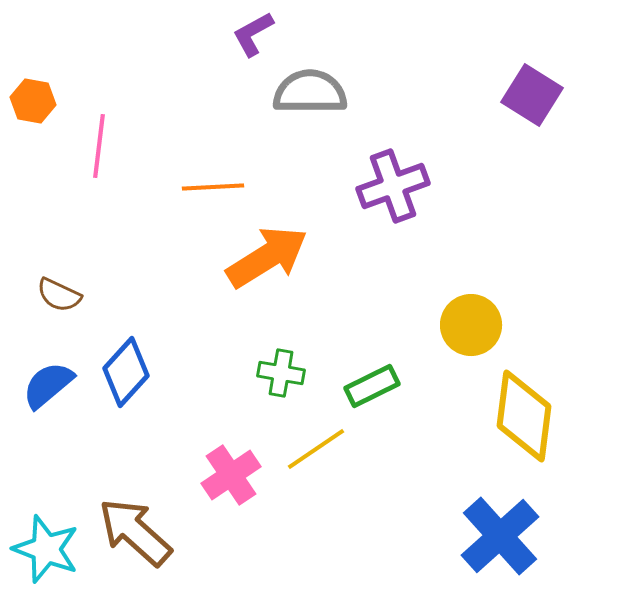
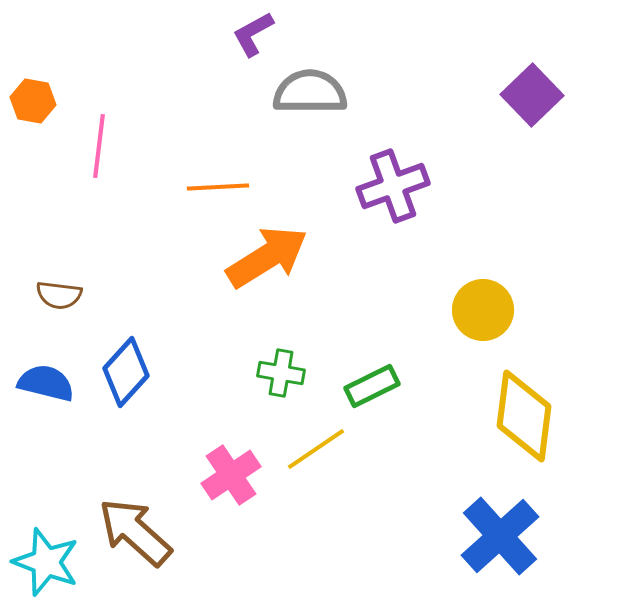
purple square: rotated 14 degrees clockwise
orange line: moved 5 px right
brown semicircle: rotated 18 degrees counterclockwise
yellow circle: moved 12 px right, 15 px up
blue semicircle: moved 2 px left, 2 px up; rotated 54 degrees clockwise
cyan star: moved 13 px down
